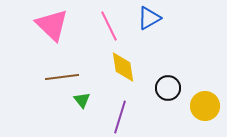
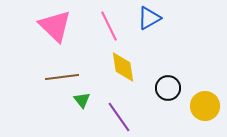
pink triangle: moved 3 px right, 1 px down
purple line: moved 1 px left; rotated 52 degrees counterclockwise
